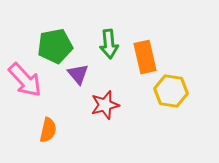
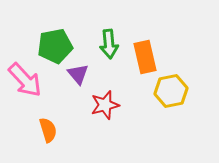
yellow hexagon: rotated 20 degrees counterclockwise
orange semicircle: rotated 30 degrees counterclockwise
